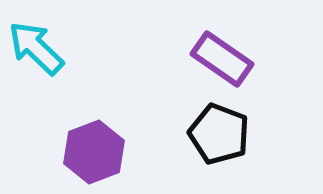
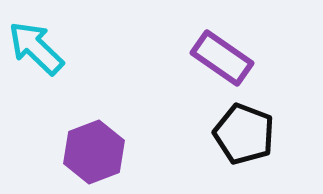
purple rectangle: moved 1 px up
black pentagon: moved 25 px right
